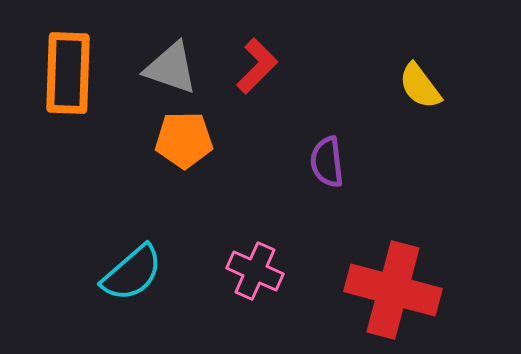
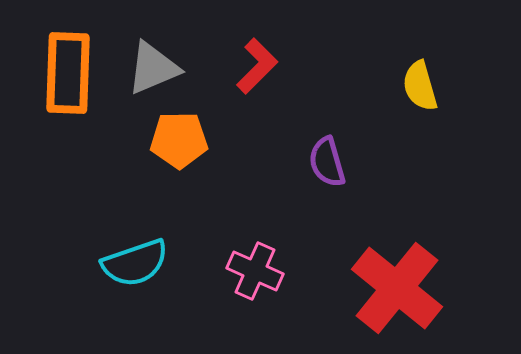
gray triangle: moved 18 px left; rotated 42 degrees counterclockwise
yellow semicircle: rotated 21 degrees clockwise
orange pentagon: moved 5 px left
purple semicircle: rotated 9 degrees counterclockwise
cyan semicircle: moved 3 px right, 10 px up; rotated 22 degrees clockwise
red cross: moved 4 px right, 2 px up; rotated 24 degrees clockwise
